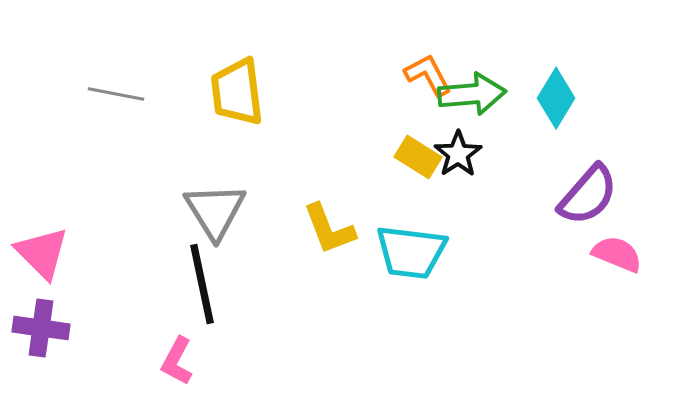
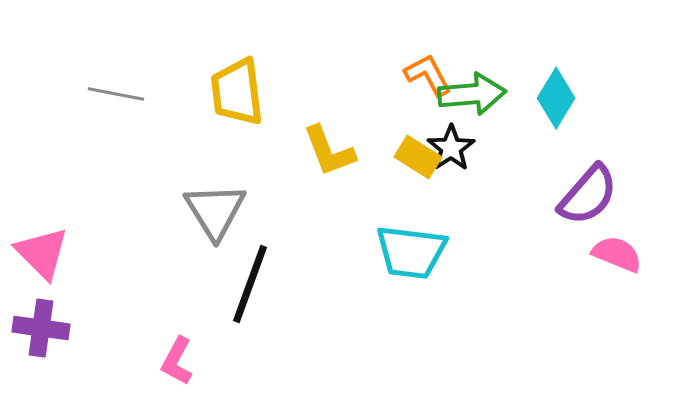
black star: moved 7 px left, 6 px up
yellow L-shape: moved 78 px up
black line: moved 48 px right; rotated 32 degrees clockwise
